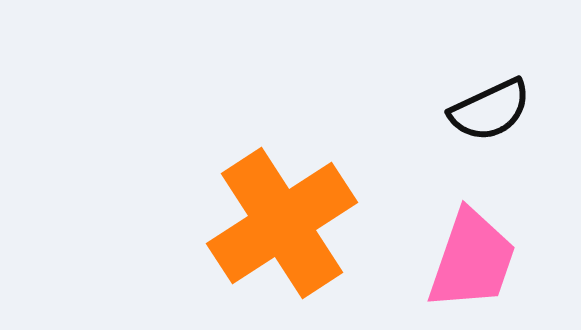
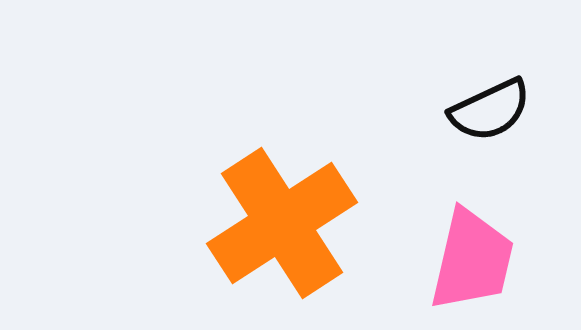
pink trapezoid: rotated 6 degrees counterclockwise
